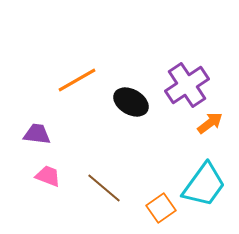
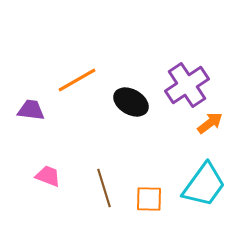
purple trapezoid: moved 6 px left, 24 px up
brown line: rotated 33 degrees clockwise
orange square: moved 12 px left, 9 px up; rotated 36 degrees clockwise
